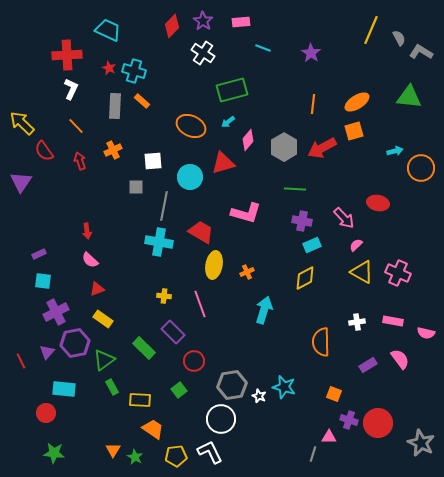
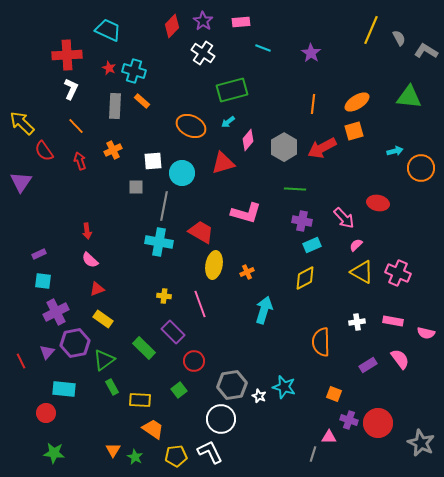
gray L-shape at (421, 52): moved 5 px right, 1 px up
cyan circle at (190, 177): moved 8 px left, 4 px up
